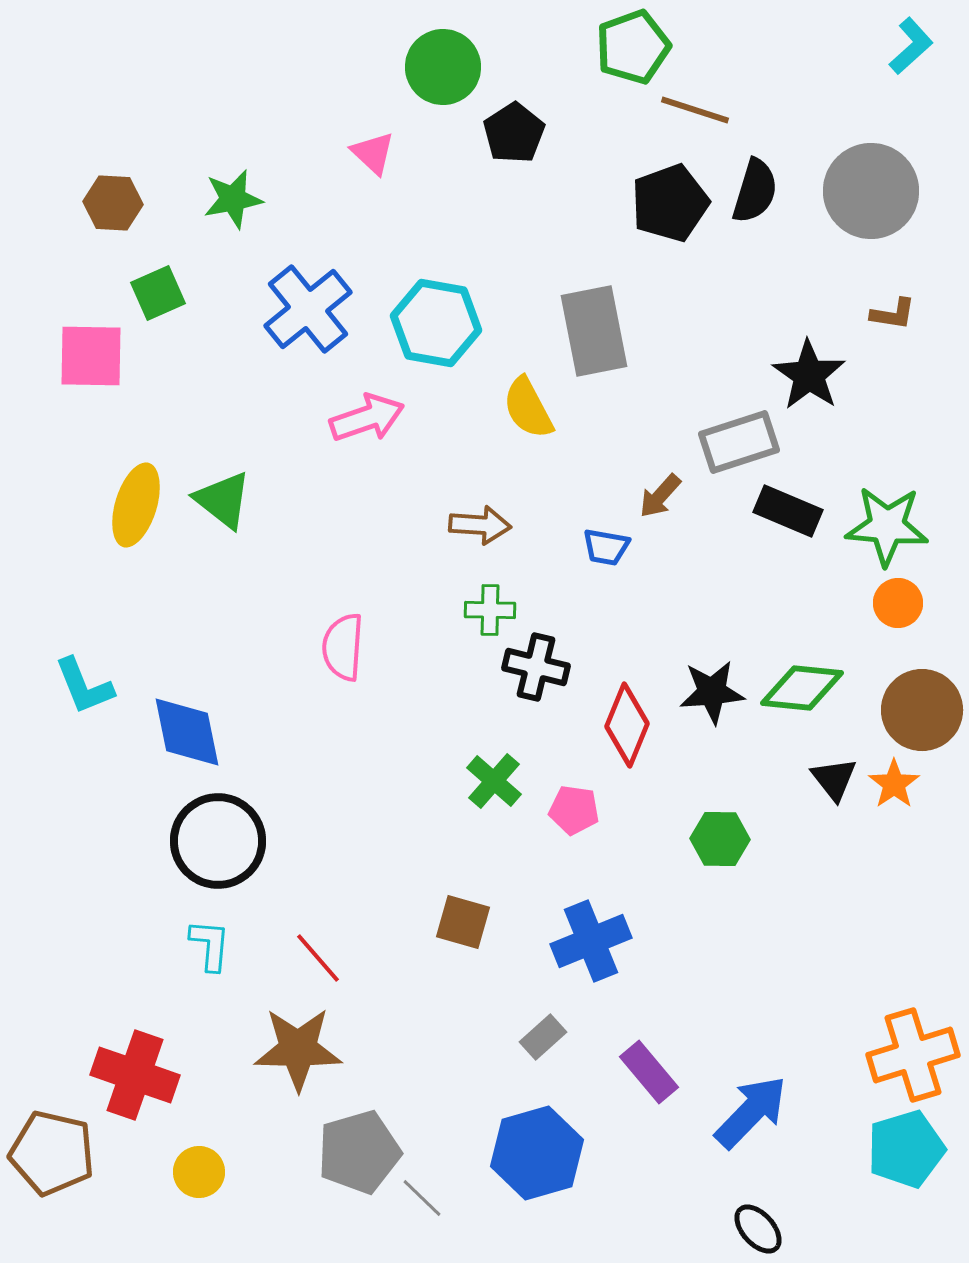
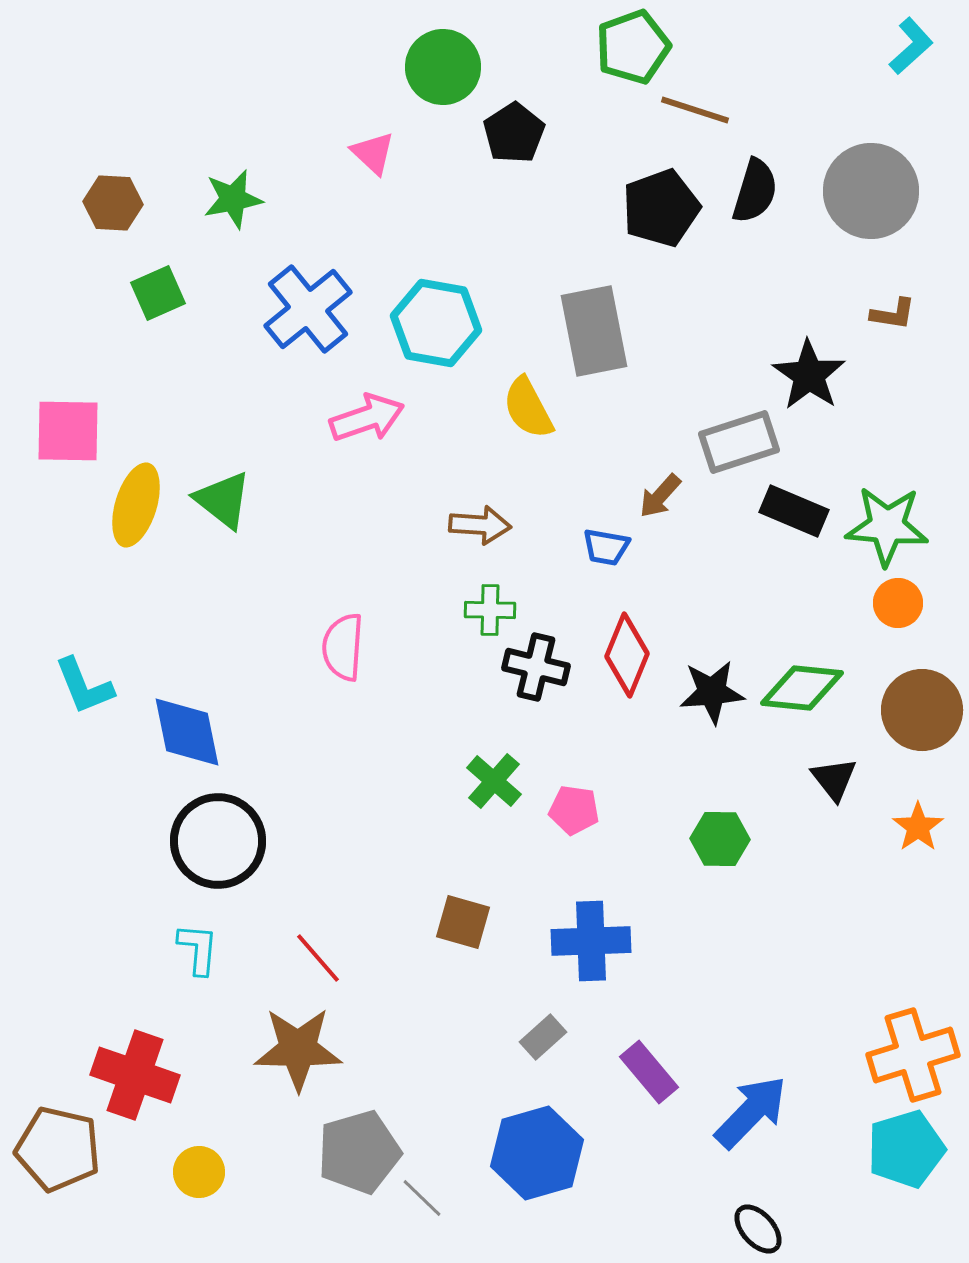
black pentagon at (670, 203): moved 9 px left, 5 px down
pink square at (91, 356): moved 23 px left, 75 px down
black rectangle at (788, 511): moved 6 px right
red diamond at (627, 725): moved 70 px up
orange star at (894, 784): moved 24 px right, 43 px down
blue cross at (591, 941): rotated 20 degrees clockwise
cyan L-shape at (210, 945): moved 12 px left, 4 px down
brown pentagon at (52, 1153): moved 6 px right, 4 px up
